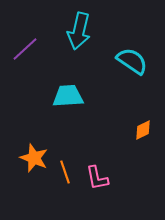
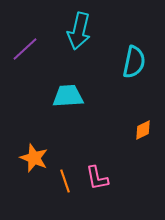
cyan semicircle: moved 2 px right, 1 px down; rotated 68 degrees clockwise
orange line: moved 9 px down
